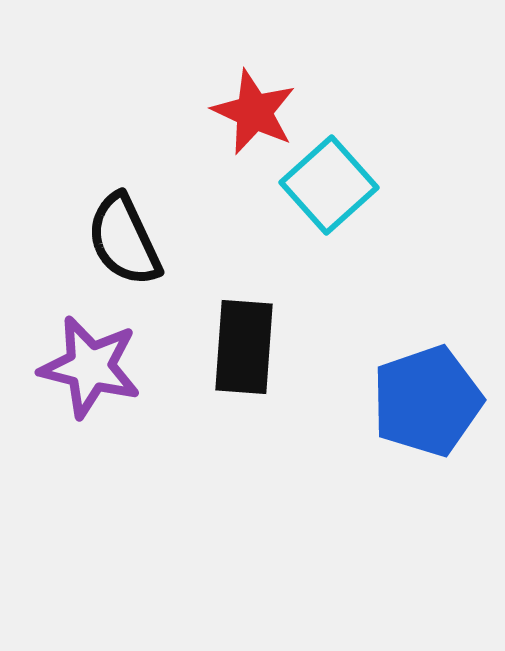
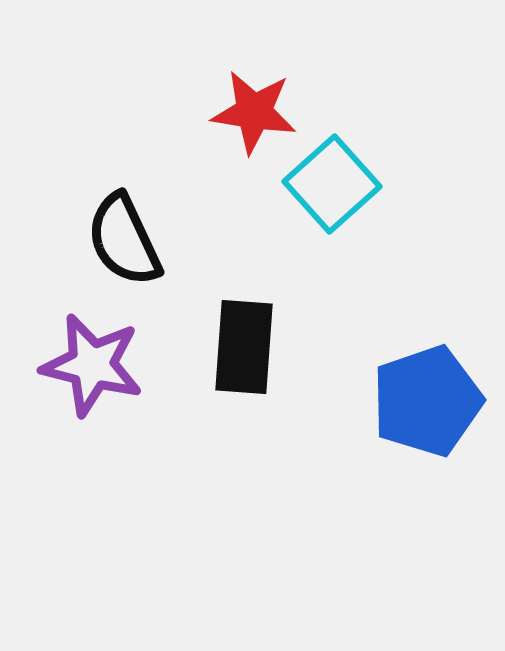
red star: rotated 16 degrees counterclockwise
cyan square: moved 3 px right, 1 px up
purple star: moved 2 px right, 2 px up
